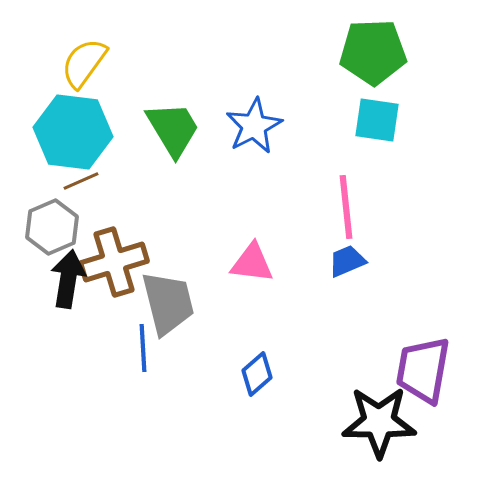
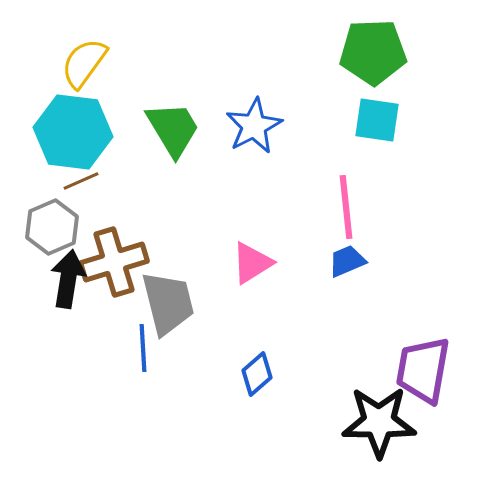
pink triangle: rotated 39 degrees counterclockwise
